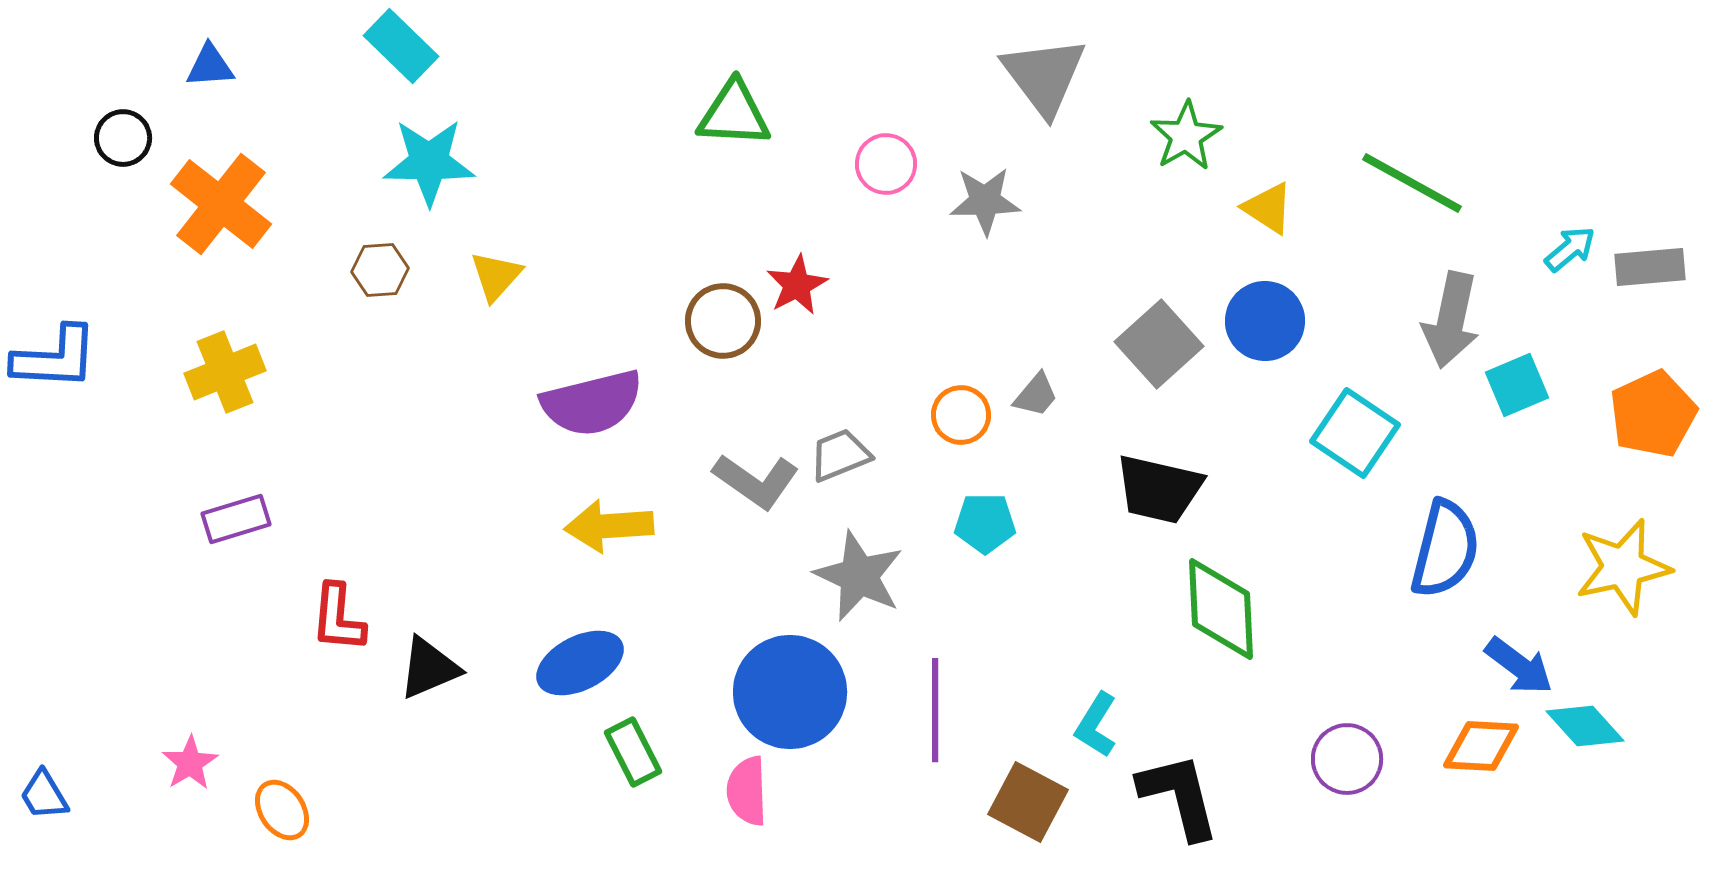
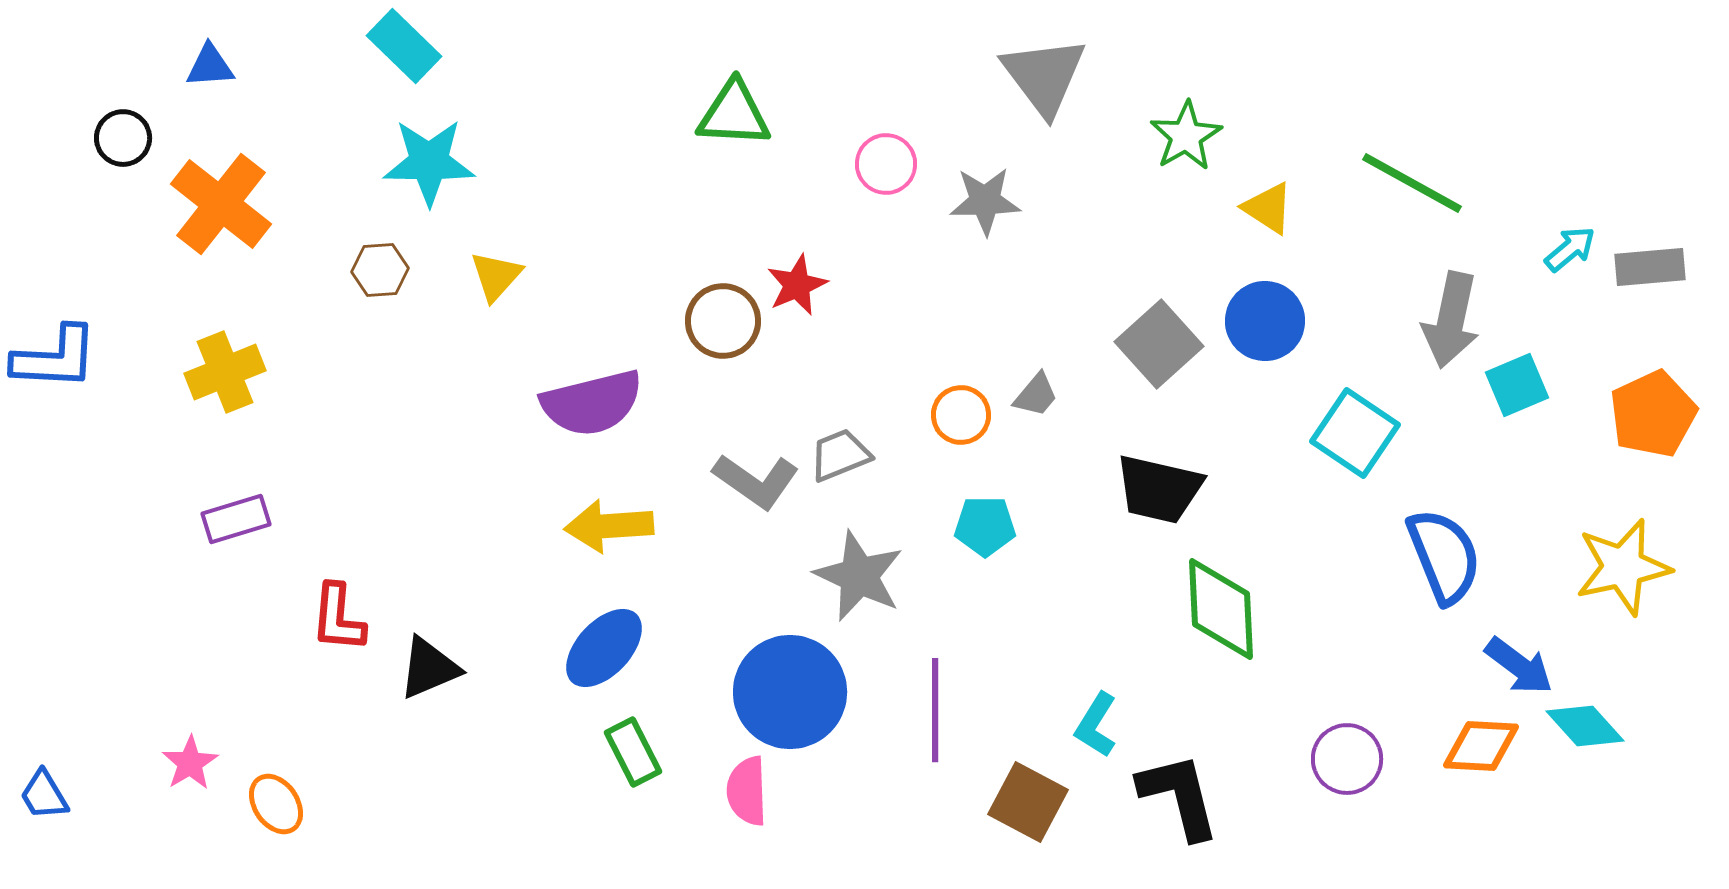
cyan rectangle at (401, 46): moved 3 px right
red star at (797, 285): rotated 4 degrees clockwise
cyan pentagon at (985, 523): moved 3 px down
blue semicircle at (1445, 549): moved 1 px left, 7 px down; rotated 36 degrees counterclockwise
blue ellipse at (580, 663): moved 24 px right, 15 px up; rotated 20 degrees counterclockwise
orange ellipse at (282, 810): moved 6 px left, 6 px up
